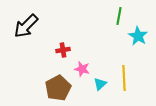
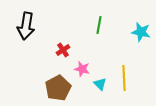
green line: moved 20 px left, 9 px down
black arrow: rotated 36 degrees counterclockwise
cyan star: moved 3 px right, 4 px up; rotated 18 degrees counterclockwise
red cross: rotated 24 degrees counterclockwise
cyan triangle: rotated 32 degrees counterclockwise
